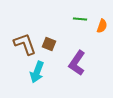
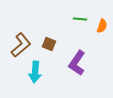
brown L-shape: moved 4 px left, 1 px down; rotated 70 degrees clockwise
cyan arrow: moved 2 px left; rotated 15 degrees counterclockwise
